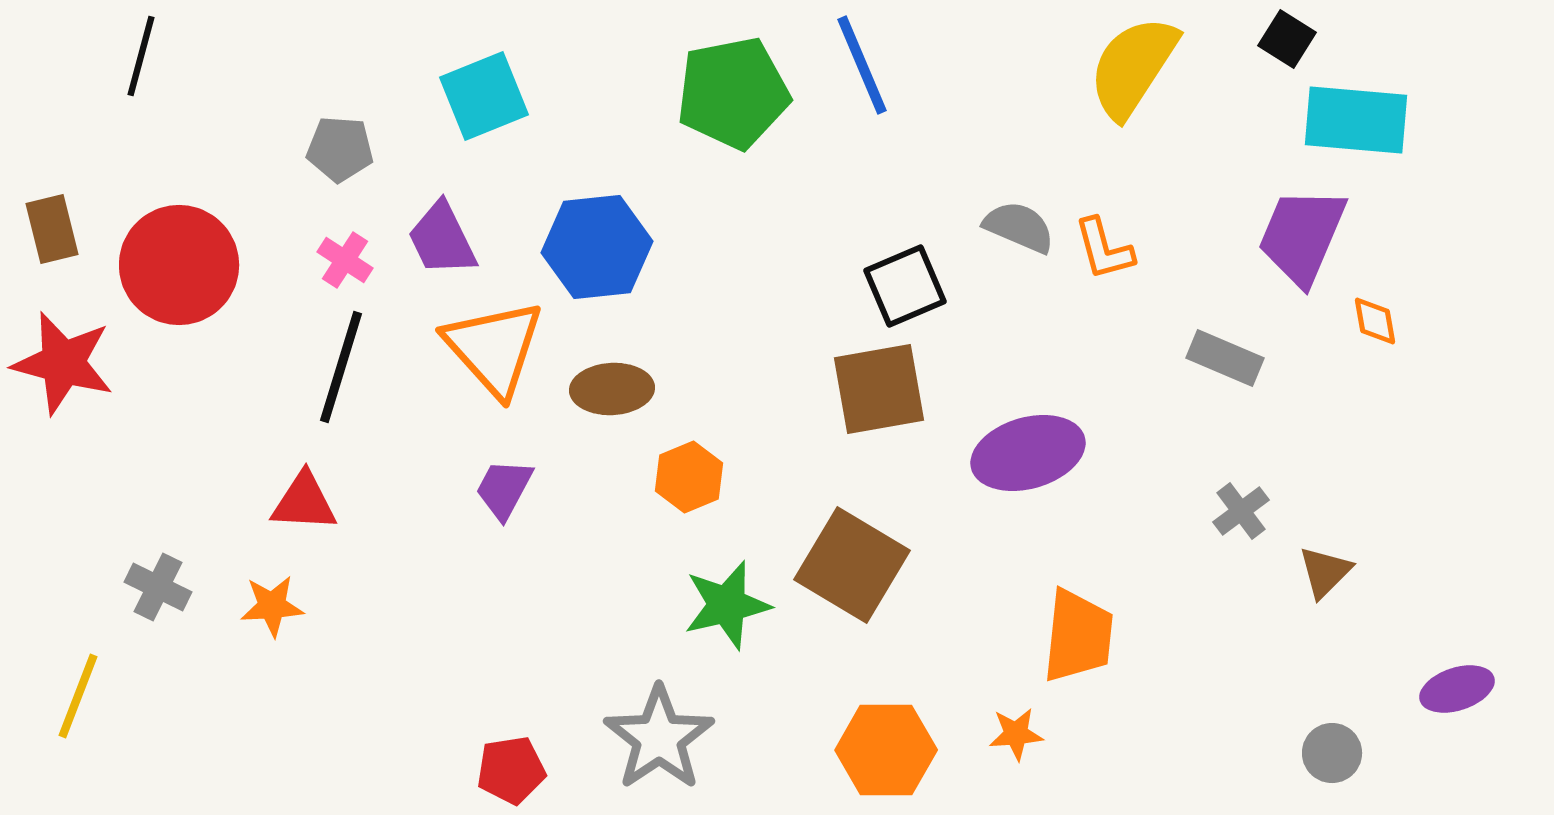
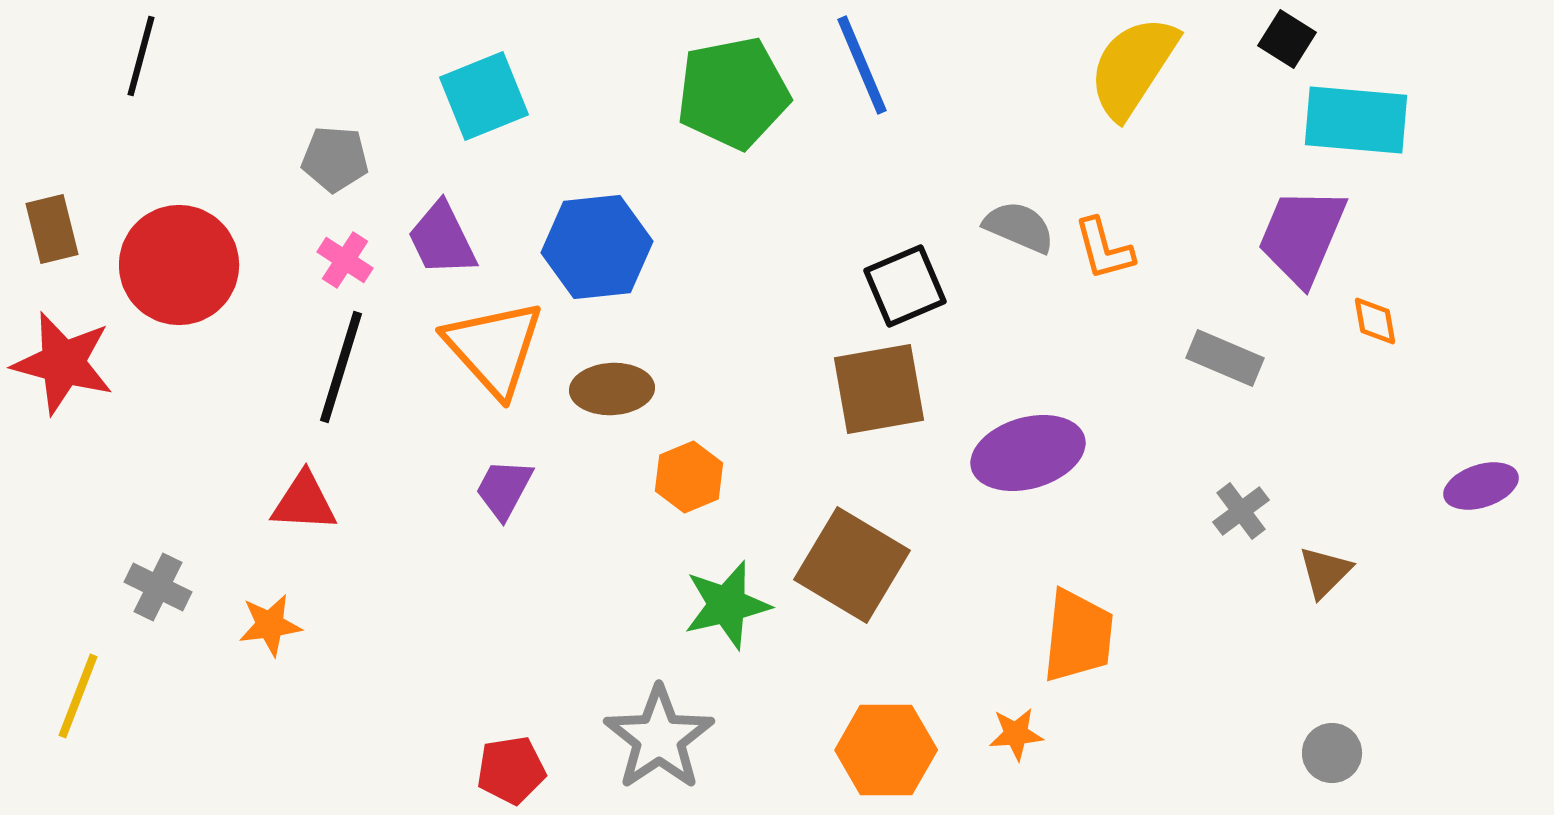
gray pentagon at (340, 149): moved 5 px left, 10 px down
orange star at (272, 606): moved 2 px left, 19 px down; rotated 4 degrees counterclockwise
purple ellipse at (1457, 689): moved 24 px right, 203 px up
